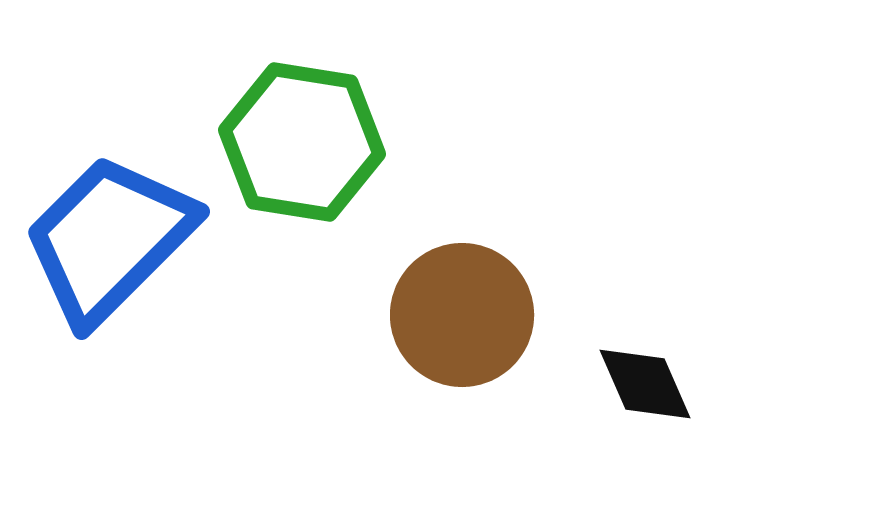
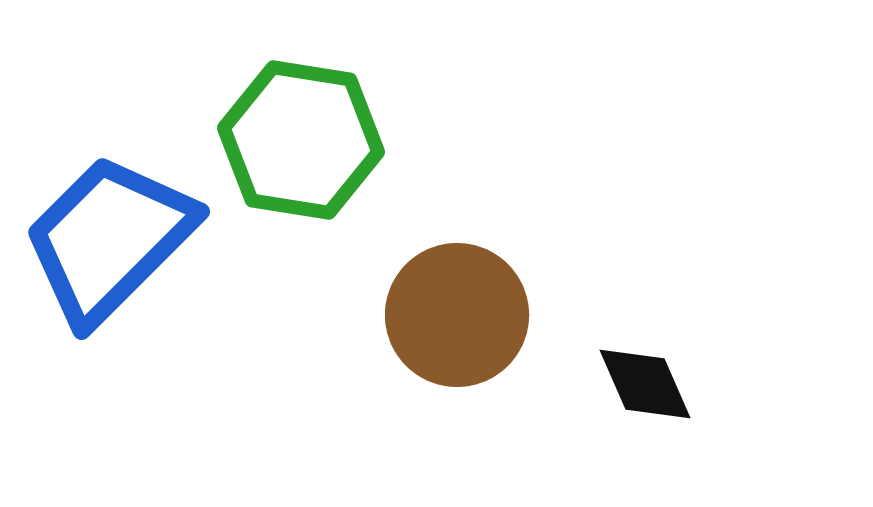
green hexagon: moved 1 px left, 2 px up
brown circle: moved 5 px left
